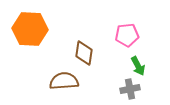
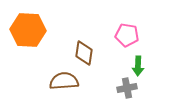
orange hexagon: moved 2 px left, 1 px down
pink pentagon: rotated 15 degrees clockwise
green arrow: rotated 30 degrees clockwise
gray cross: moved 3 px left, 1 px up
